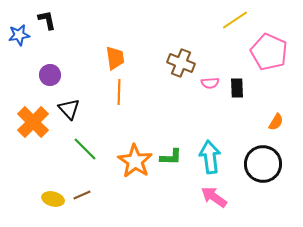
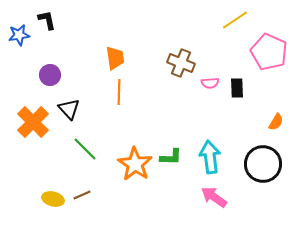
orange star: moved 3 px down
